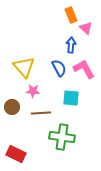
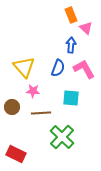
blue semicircle: moved 1 px left; rotated 48 degrees clockwise
green cross: rotated 35 degrees clockwise
